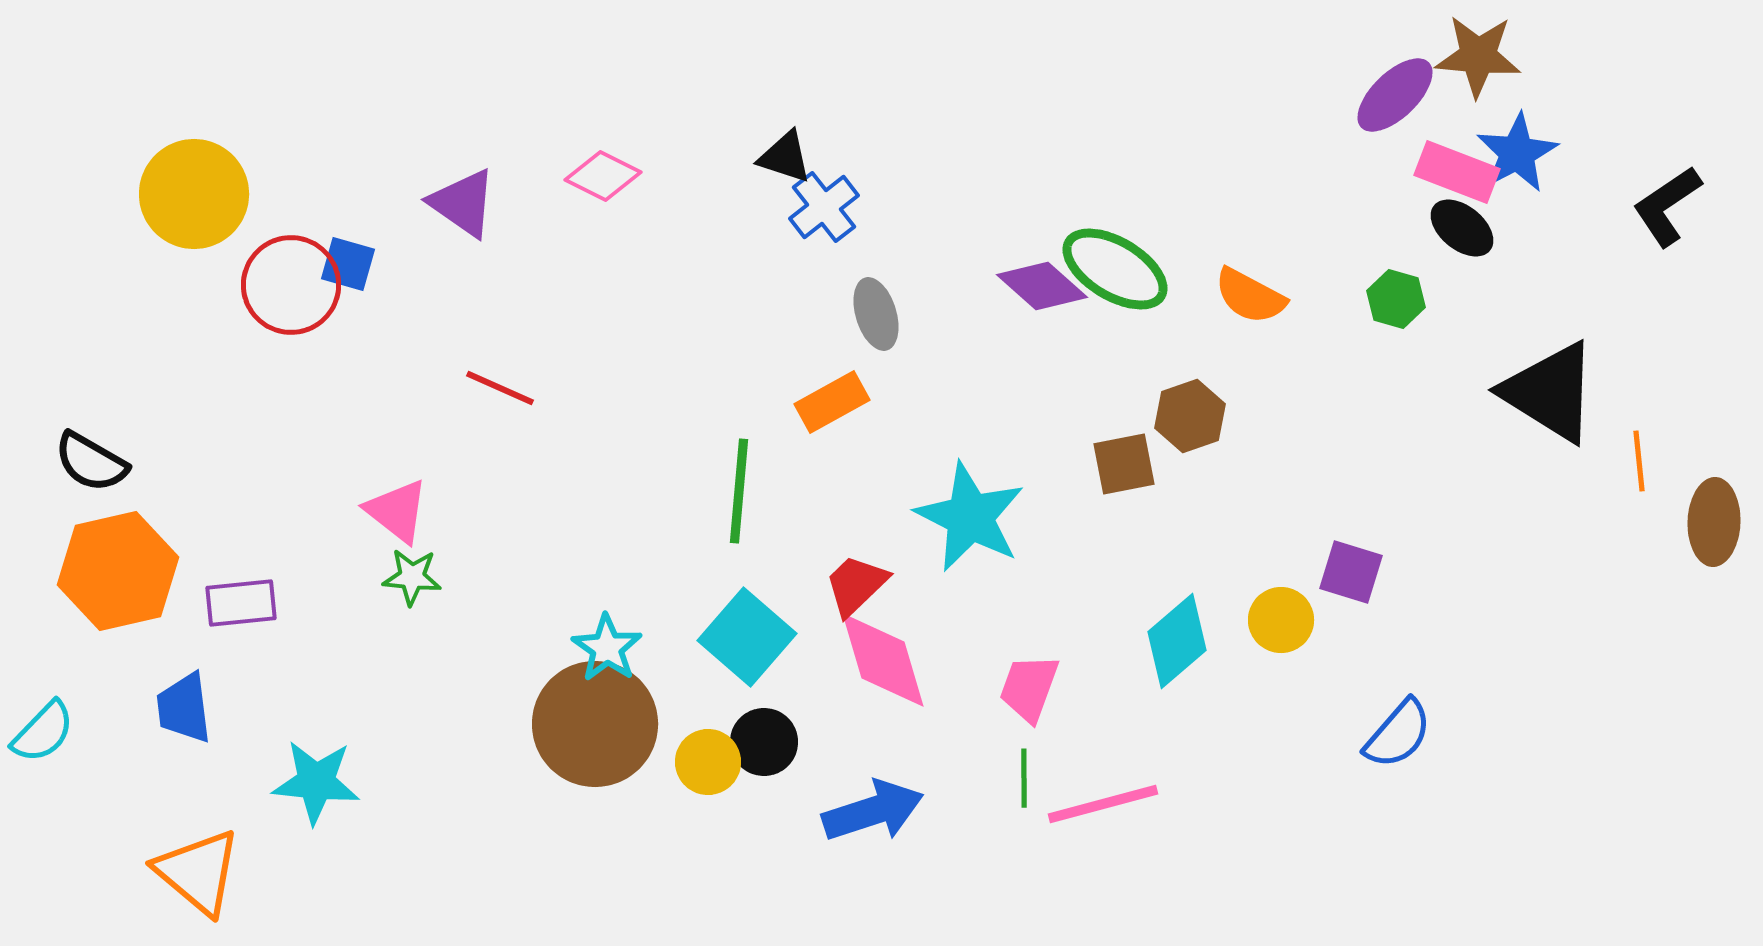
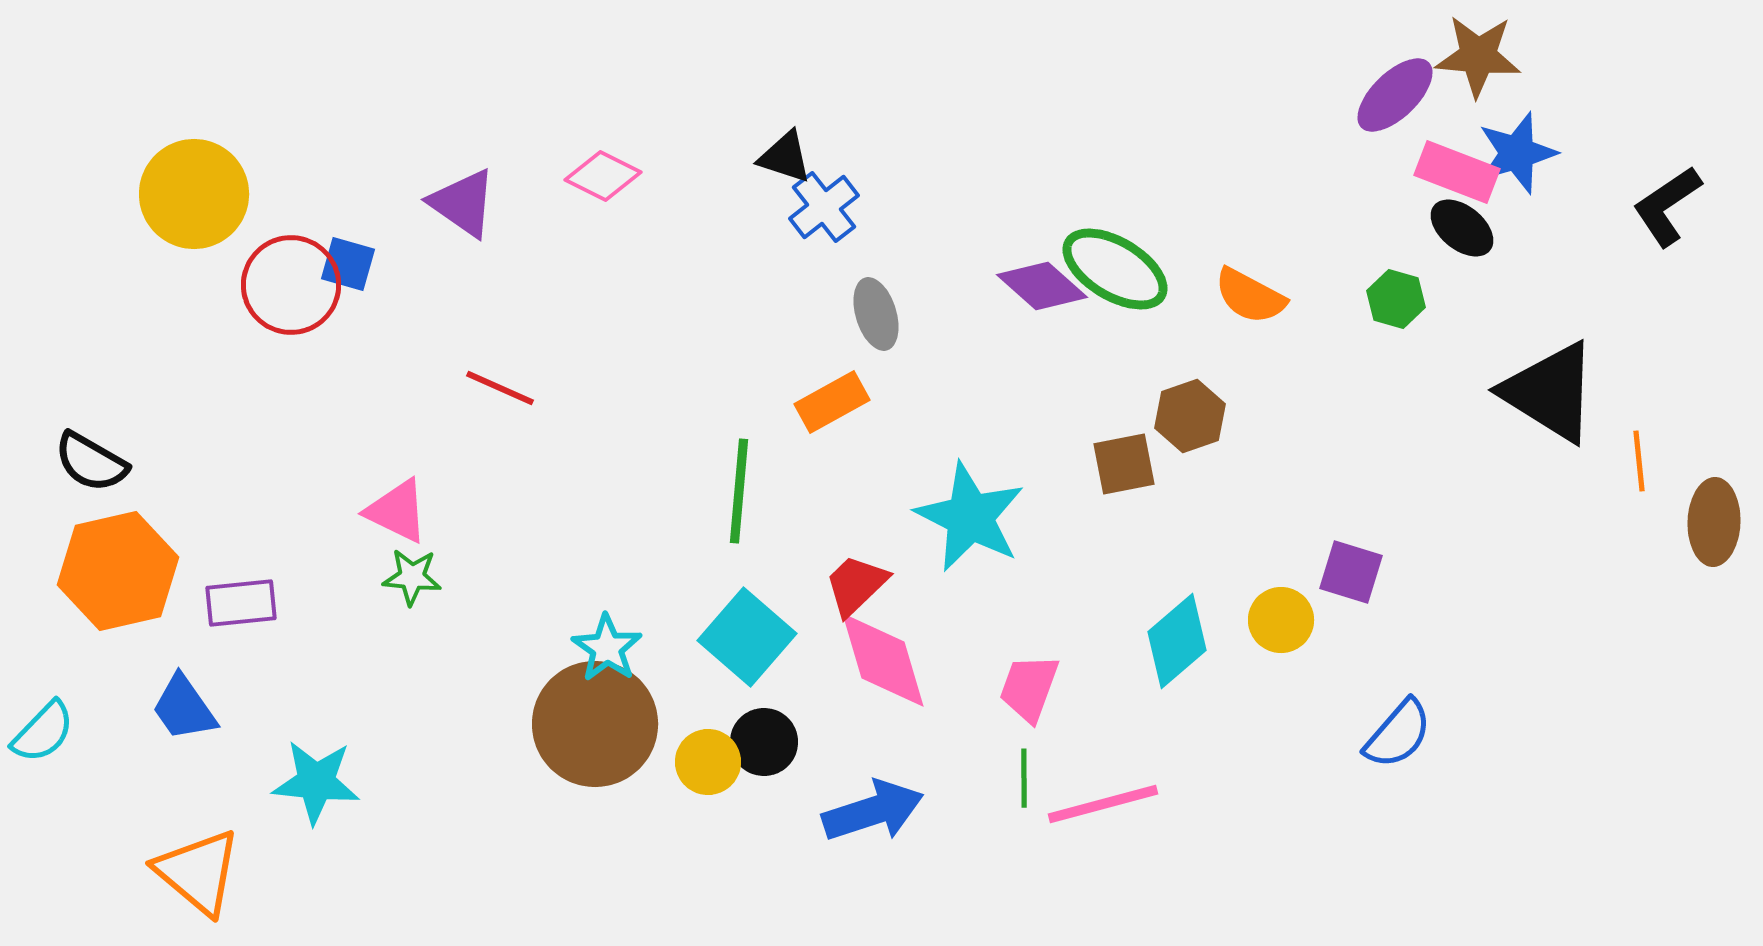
blue star at (1517, 153): rotated 12 degrees clockwise
pink triangle at (397, 511): rotated 12 degrees counterclockwise
blue trapezoid at (184, 708): rotated 28 degrees counterclockwise
